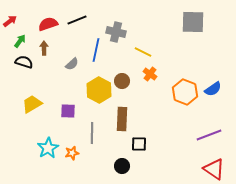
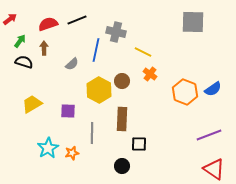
red arrow: moved 2 px up
